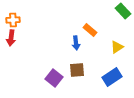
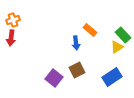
green rectangle: moved 24 px down
orange cross: rotated 16 degrees counterclockwise
brown square: rotated 21 degrees counterclockwise
